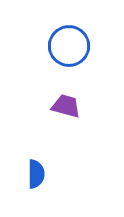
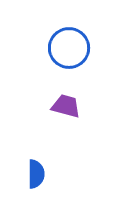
blue circle: moved 2 px down
